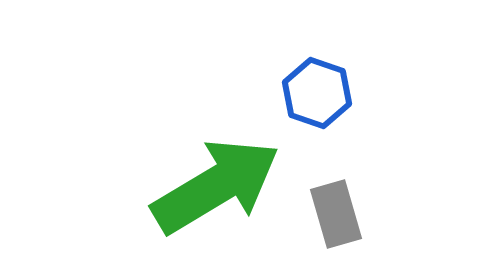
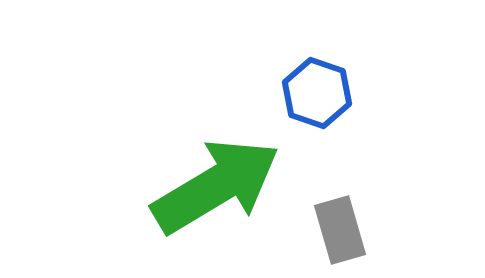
gray rectangle: moved 4 px right, 16 px down
